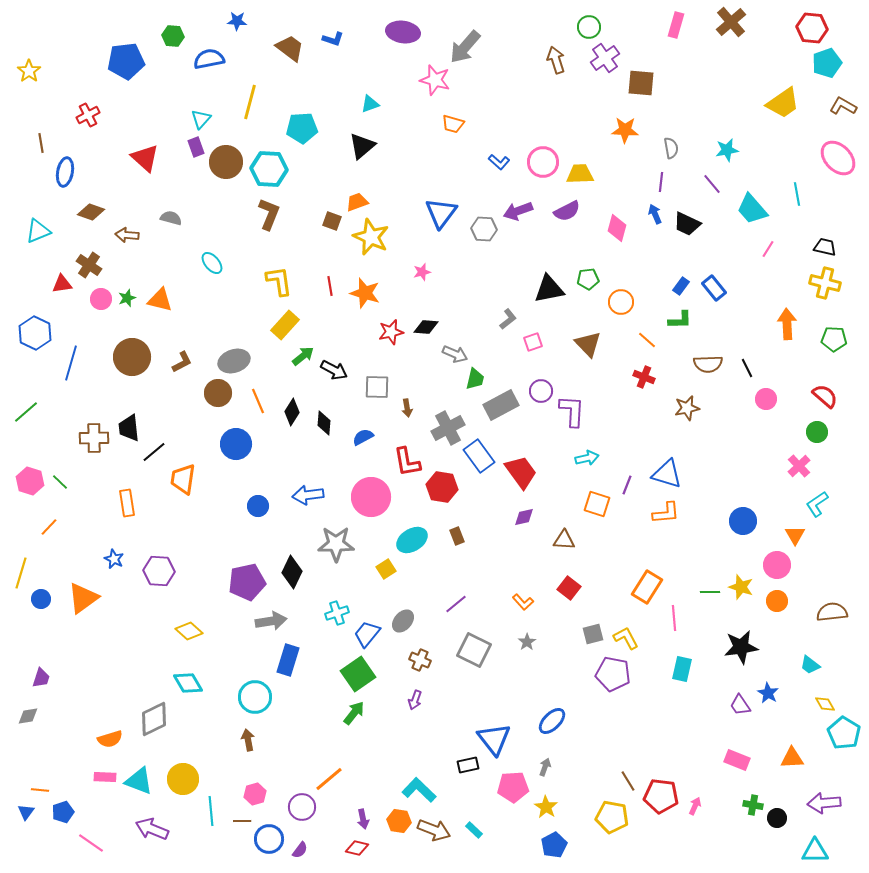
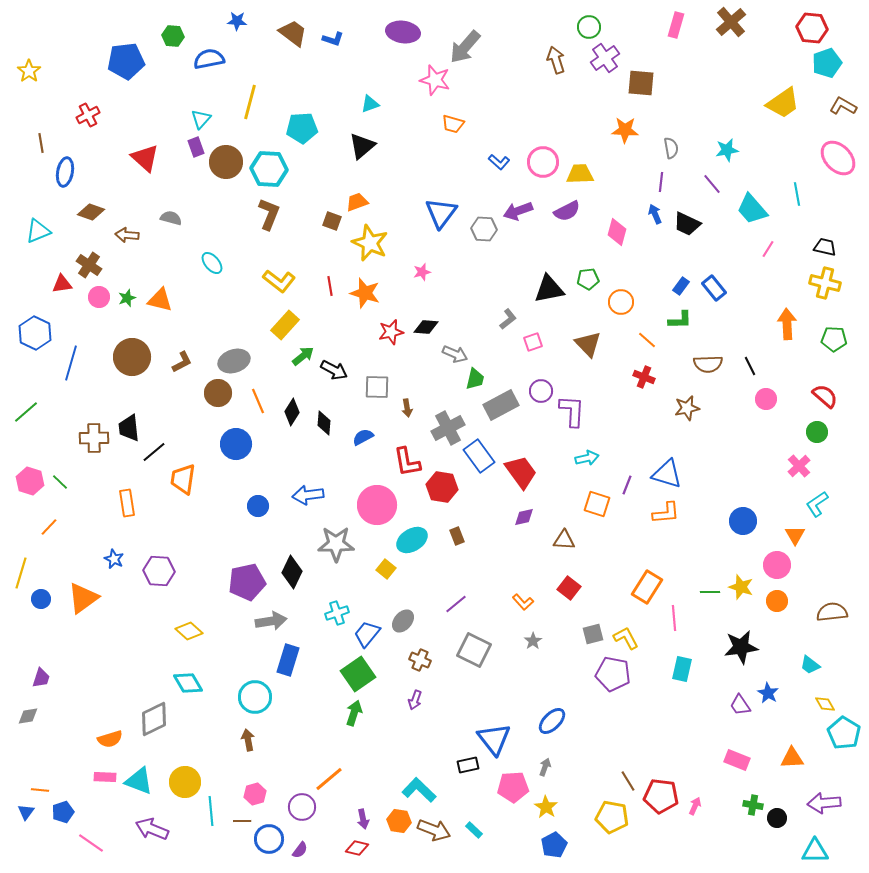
brown trapezoid at (290, 48): moved 3 px right, 15 px up
pink diamond at (617, 228): moved 4 px down
yellow star at (371, 237): moved 1 px left, 6 px down
yellow L-shape at (279, 281): rotated 136 degrees clockwise
pink circle at (101, 299): moved 2 px left, 2 px up
black line at (747, 368): moved 3 px right, 2 px up
pink circle at (371, 497): moved 6 px right, 8 px down
yellow square at (386, 569): rotated 18 degrees counterclockwise
gray star at (527, 642): moved 6 px right, 1 px up
green arrow at (354, 713): rotated 20 degrees counterclockwise
yellow circle at (183, 779): moved 2 px right, 3 px down
